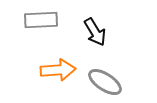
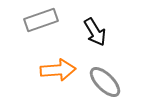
gray rectangle: rotated 16 degrees counterclockwise
gray ellipse: rotated 12 degrees clockwise
